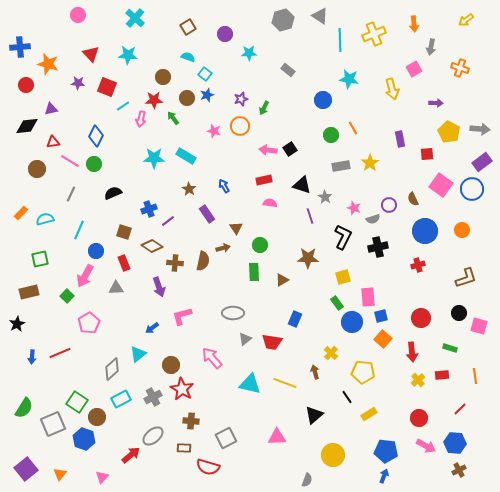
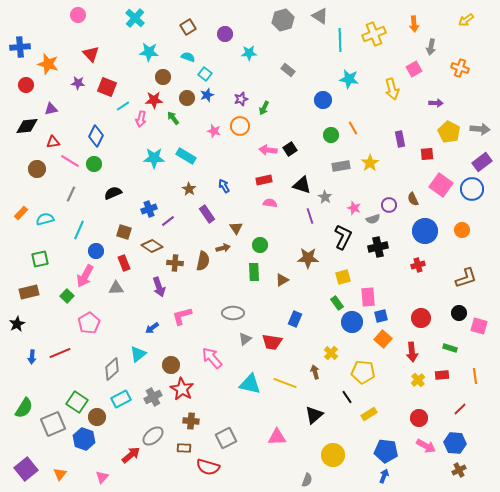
cyan star at (128, 55): moved 21 px right, 3 px up
